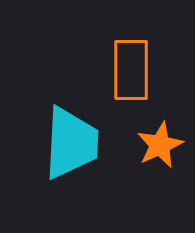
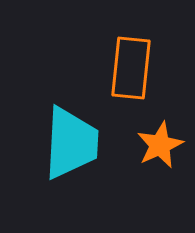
orange rectangle: moved 2 px up; rotated 6 degrees clockwise
